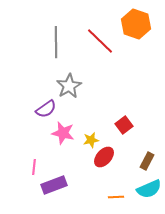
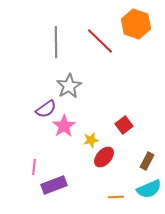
pink star: moved 1 px right, 7 px up; rotated 25 degrees clockwise
